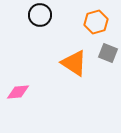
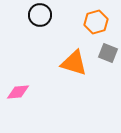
orange triangle: rotated 16 degrees counterclockwise
